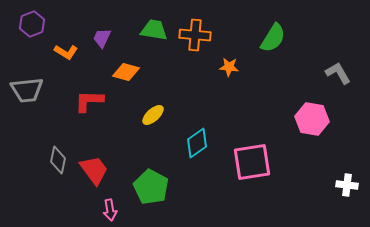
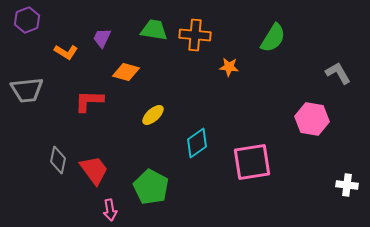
purple hexagon: moved 5 px left, 4 px up
